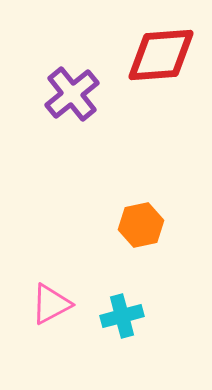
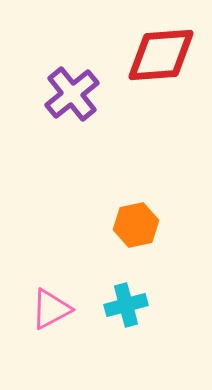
orange hexagon: moved 5 px left
pink triangle: moved 5 px down
cyan cross: moved 4 px right, 11 px up
